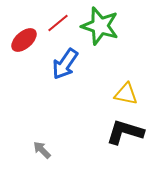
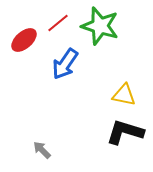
yellow triangle: moved 2 px left, 1 px down
